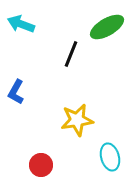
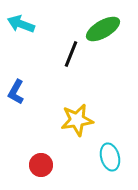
green ellipse: moved 4 px left, 2 px down
